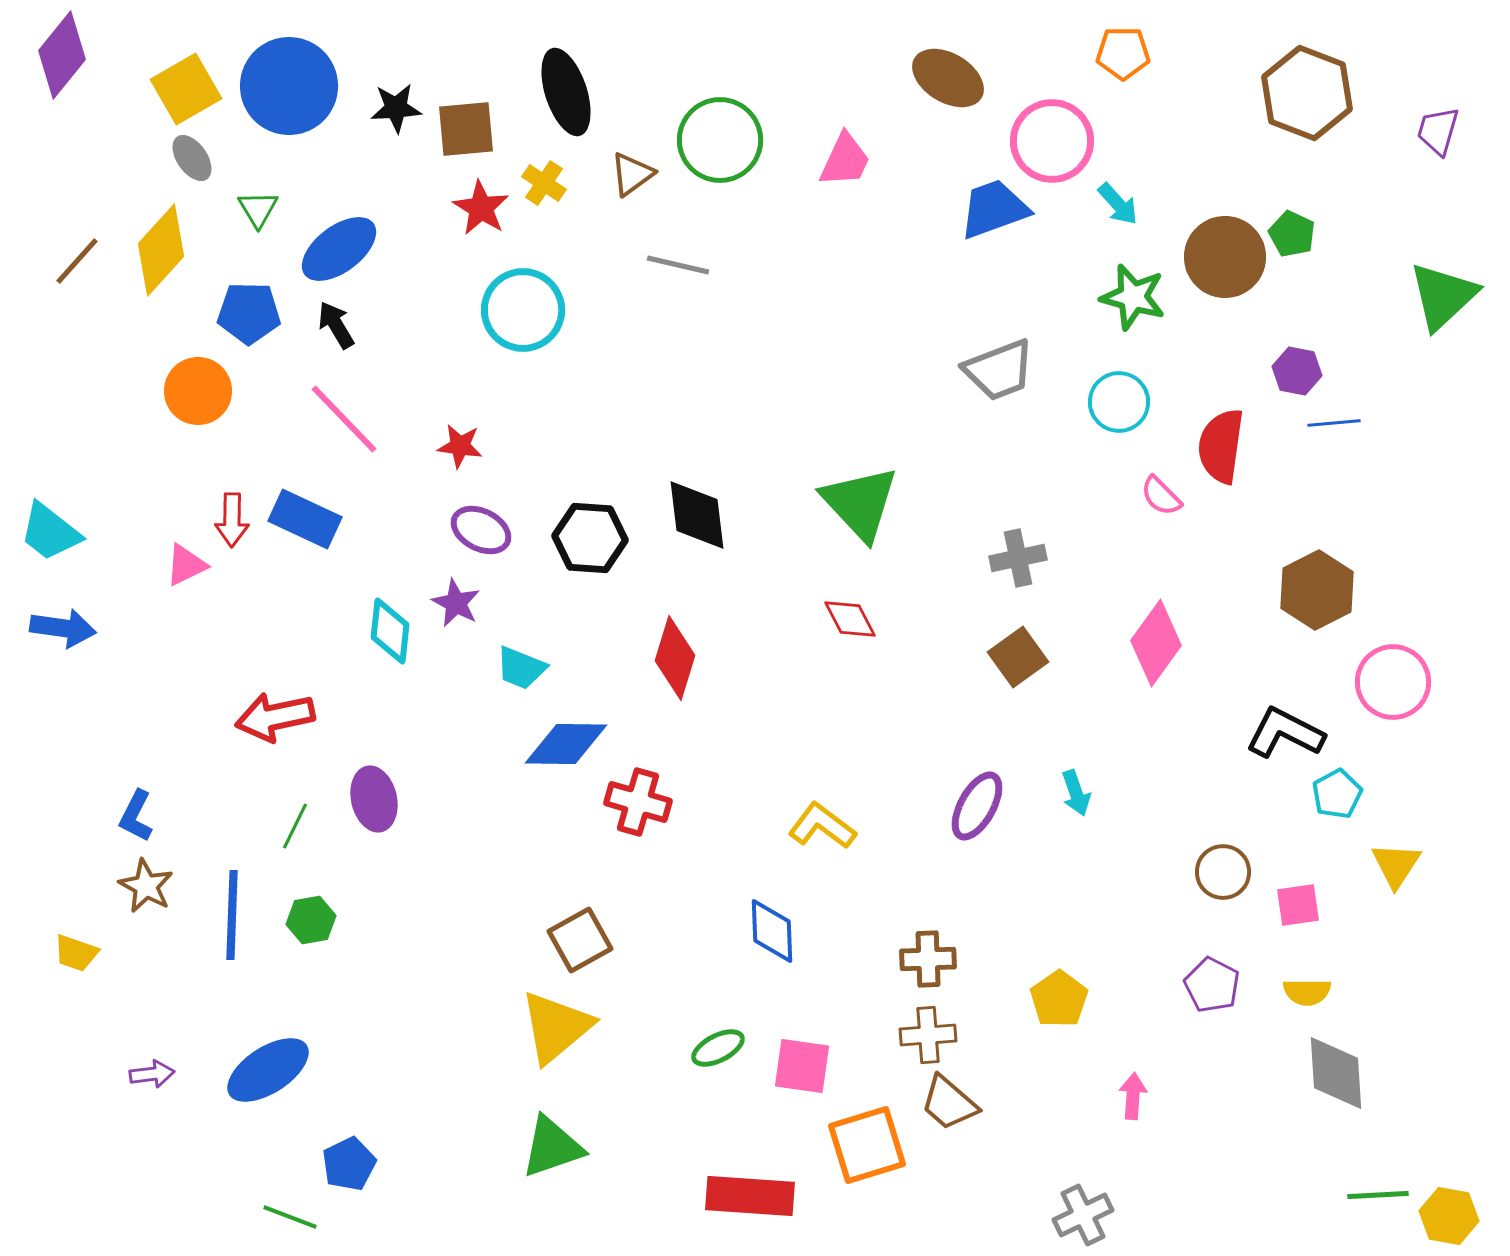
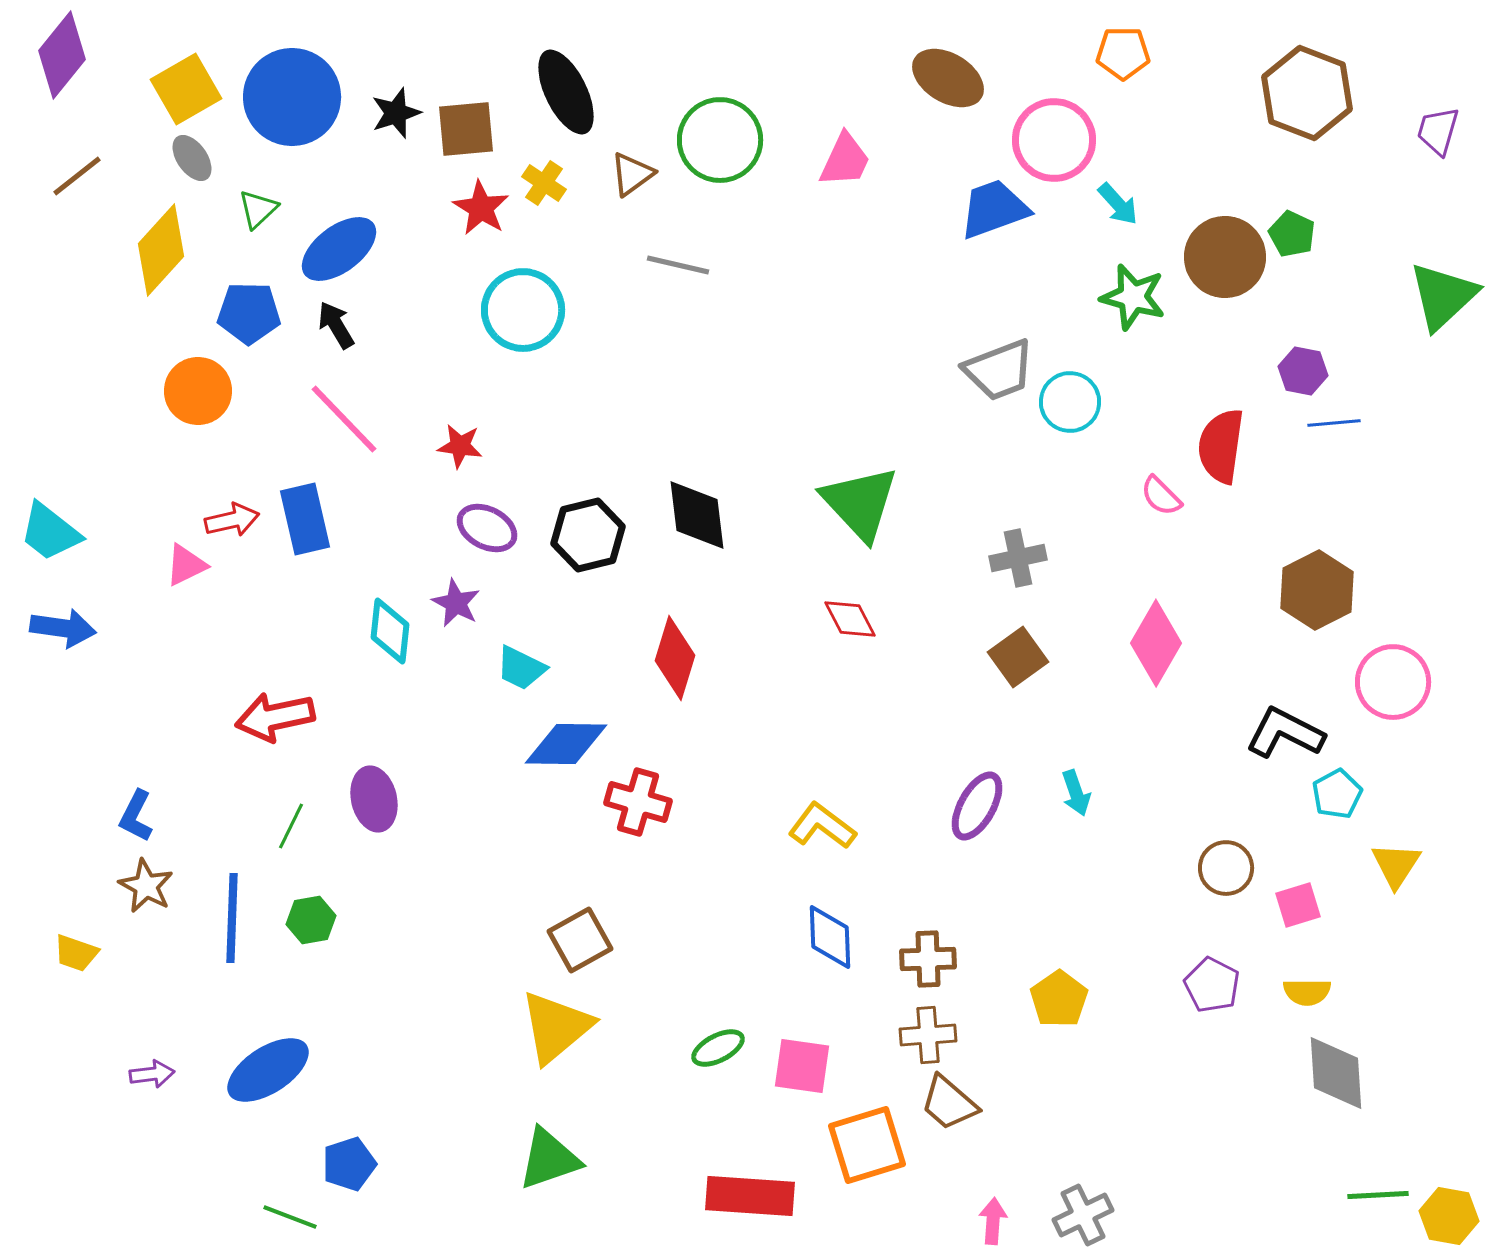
blue circle at (289, 86): moved 3 px right, 11 px down
black ellipse at (566, 92): rotated 8 degrees counterclockwise
black star at (396, 108): moved 5 px down; rotated 15 degrees counterclockwise
pink circle at (1052, 141): moved 2 px right, 1 px up
green triangle at (258, 209): rotated 18 degrees clockwise
brown line at (77, 261): moved 85 px up; rotated 10 degrees clockwise
purple hexagon at (1297, 371): moved 6 px right
cyan circle at (1119, 402): moved 49 px left
blue rectangle at (305, 519): rotated 52 degrees clockwise
red arrow at (232, 520): rotated 104 degrees counterclockwise
purple ellipse at (481, 530): moved 6 px right, 2 px up
black hexagon at (590, 538): moved 2 px left, 3 px up; rotated 18 degrees counterclockwise
pink diamond at (1156, 643): rotated 6 degrees counterclockwise
cyan trapezoid at (521, 668): rotated 4 degrees clockwise
green line at (295, 826): moved 4 px left
brown circle at (1223, 872): moved 3 px right, 4 px up
pink square at (1298, 905): rotated 9 degrees counterclockwise
blue line at (232, 915): moved 3 px down
blue diamond at (772, 931): moved 58 px right, 6 px down
pink arrow at (1133, 1096): moved 140 px left, 125 px down
green triangle at (552, 1147): moved 3 px left, 12 px down
blue pentagon at (349, 1164): rotated 8 degrees clockwise
